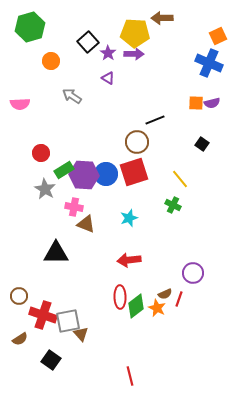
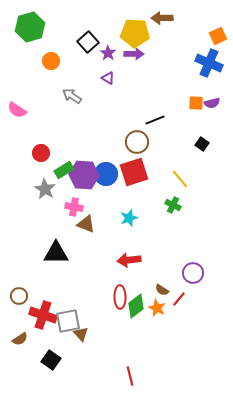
pink semicircle at (20, 104): moved 3 px left, 6 px down; rotated 36 degrees clockwise
brown semicircle at (165, 294): moved 3 px left, 4 px up; rotated 56 degrees clockwise
red line at (179, 299): rotated 21 degrees clockwise
